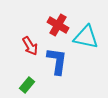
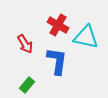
red arrow: moved 5 px left, 2 px up
